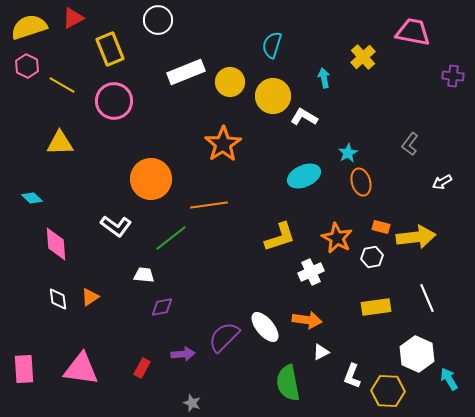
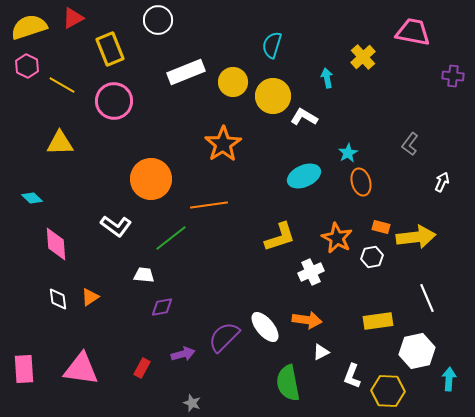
cyan arrow at (324, 78): moved 3 px right
yellow circle at (230, 82): moved 3 px right
white arrow at (442, 182): rotated 144 degrees clockwise
yellow rectangle at (376, 307): moved 2 px right, 14 px down
purple arrow at (183, 354): rotated 10 degrees counterclockwise
white hexagon at (417, 354): moved 3 px up; rotated 24 degrees clockwise
cyan arrow at (449, 379): rotated 35 degrees clockwise
